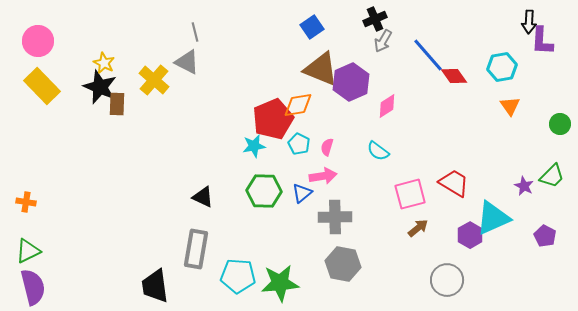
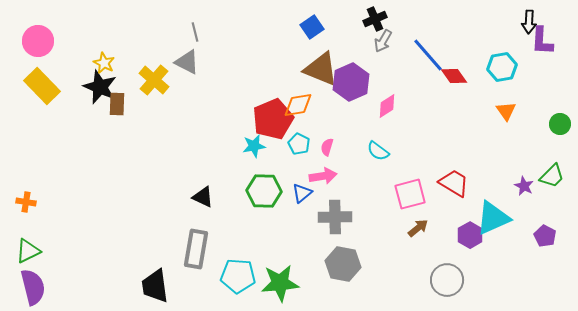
orange triangle at (510, 106): moved 4 px left, 5 px down
